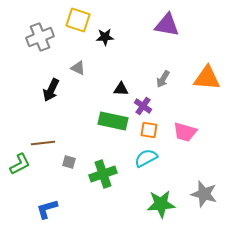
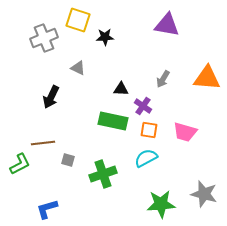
gray cross: moved 4 px right, 1 px down
black arrow: moved 7 px down
gray square: moved 1 px left, 2 px up
